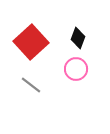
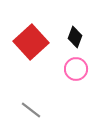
black diamond: moved 3 px left, 1 px up
gray line: moved 25 px down
